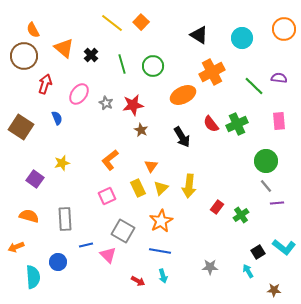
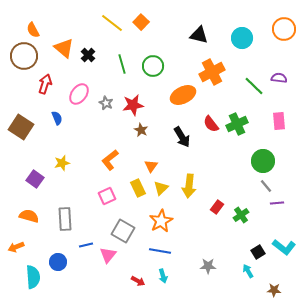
black triangle at (199, 35): rotated 18 degrees counterclockwise
black cross at (91, 55): moved 3 px left
green circle at (266, 161): moved 3 px left
pink triangle at (108, 255): rotated 24 degrees clockwise
gray star at (210, 267): moved 2 px left, 1 px up
